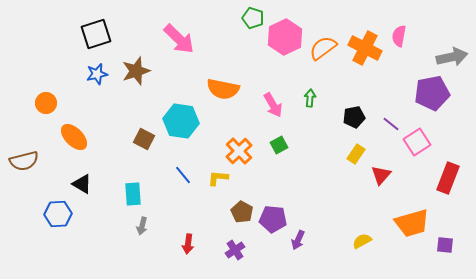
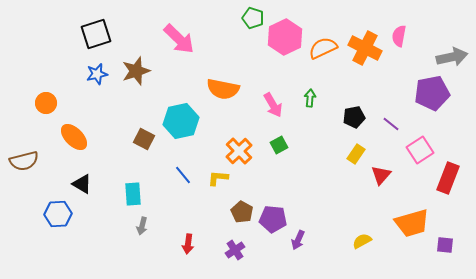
orange semicircle at (323, 48): rotated 12 degrees clockwise
cyan hexagon at (181, 121): rotated 20 degrees counterclockwise
pink square at (417, 142): moved 3 px right, 8 px down
